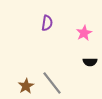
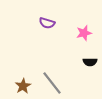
purple semicircle: rotated 98 degrees clockwise
pink star: rotated 14 degrees clockwise
brown star: moved 3 px left
